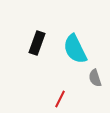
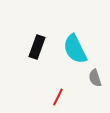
black rectangle: moved 4 px down
red line: moved 2 px left, 2 px up
